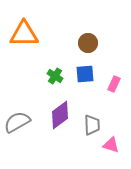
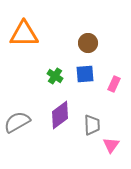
pink triangle: rotated 48 degrees clockwise
